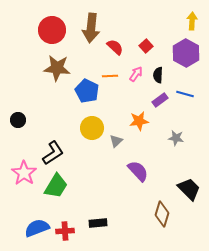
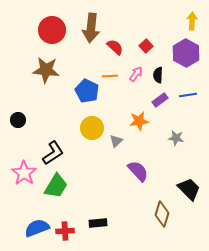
brown star: moved 11 px left, 2 px down
blue line: moved 3 px right, 1 px down; rotated 24 degrees counterclockwise
